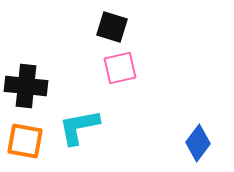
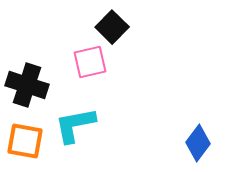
black square: rotated 28 degrees clockwise
pink square: moved 30 px left, 6 px up
black cross: moved 1 px right, 1 px up; rotated 12 degrees clockwise
cyan L-shape: moved 4 px left, 2 px up
